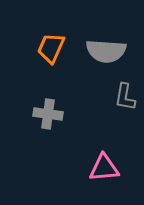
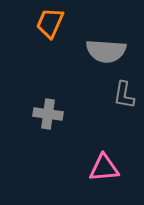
orange trapezoid: moved 1 px left, 25 px up
gray L-shape: moved 1 px left, 2 px up
